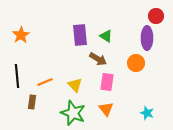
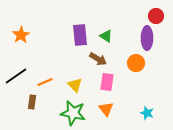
black line: moved 1 px left; rotated 60 degrees clockwise
green star: rotated 10 degrees counterclockwise
